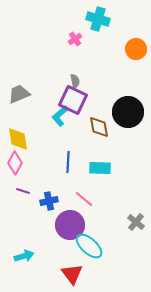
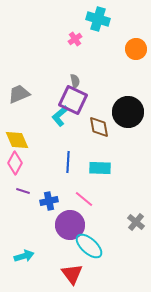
yellow diamond: moved 1 px left, 1 px down; rotated 15 degrees counterclockwise
